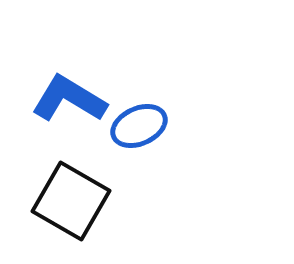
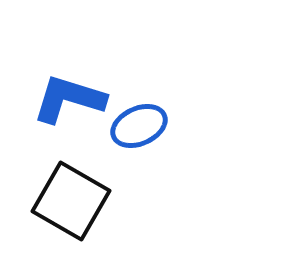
blue L-shape: rotated 14 degrees counterclockwise
